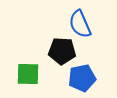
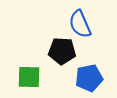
green square: moved 1 px right, 3 px down
blue pentagon: moved 7 px right
